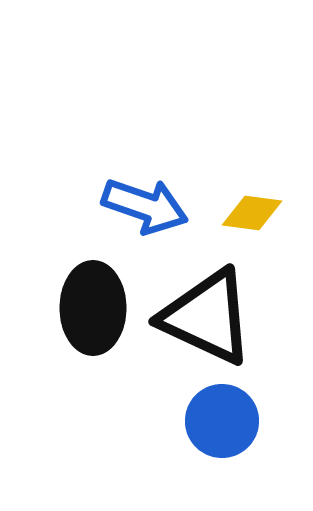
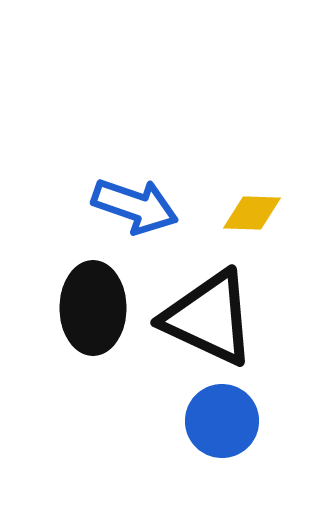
blue arrow: moved 10 px left
yellow diamond: rotated 6 degrees counterclockwise
black triangle: moved 2 px right, 1 px down
